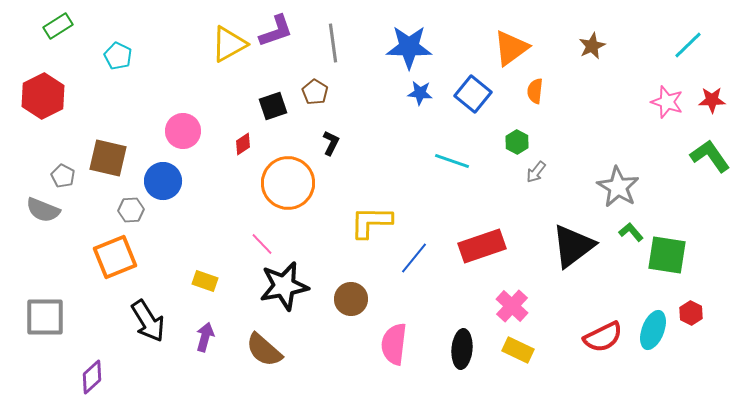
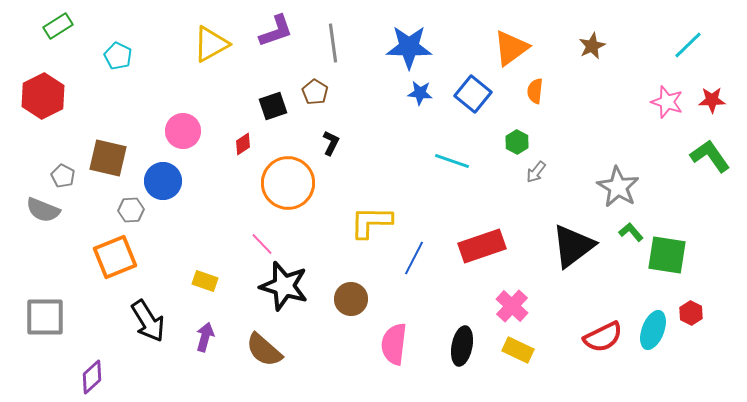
yellow triangle at (229, 44): moved 18 px left
blue line at (414, 258): rotated 12 degrees counterclockwise
black star at (284, 286): rotated 27 degrees clockwise
black ellipse at (462, 349): moved 3 px up; rotated 6 degrees clockwise
